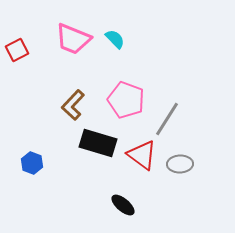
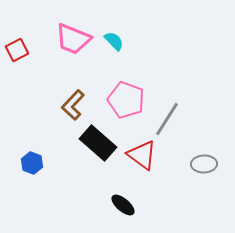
cyan semicircle: moved 1 px left, 2 px down
black rectangle: rotated 24 degrees clockwise
gray ellipse: moved 24 px right
